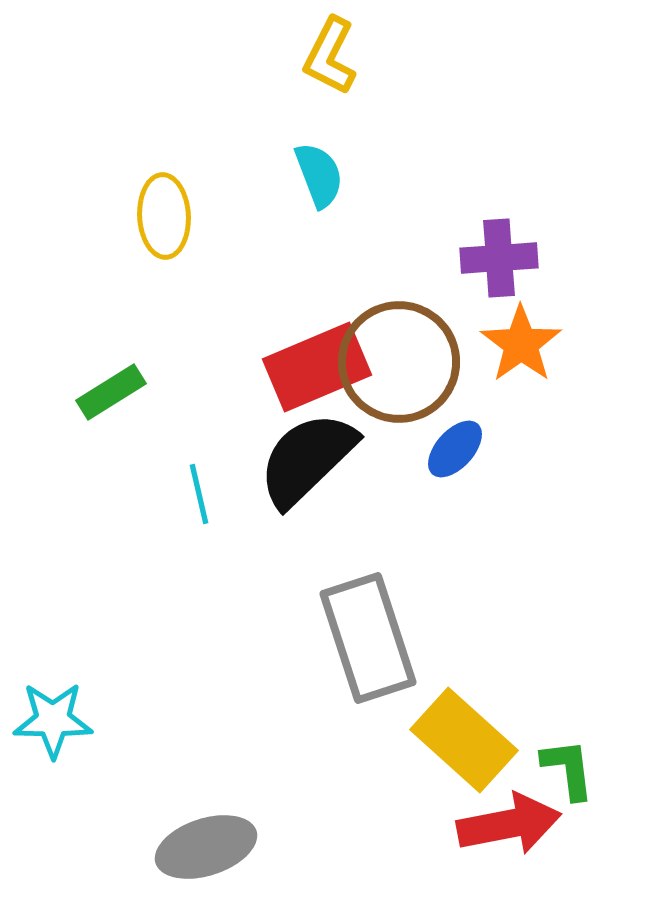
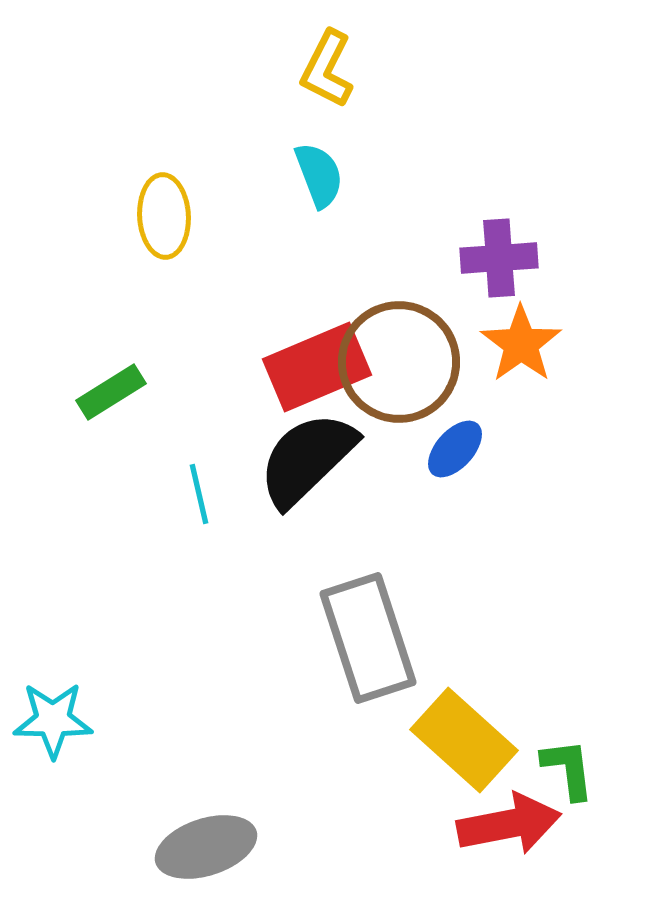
yellow L-shape: moved 3 px left, 13 px down
